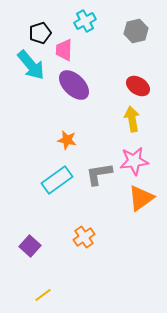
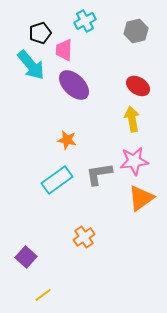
purple square: moved 4 px left, 11 px down
